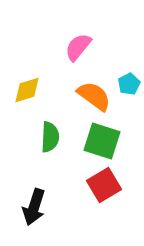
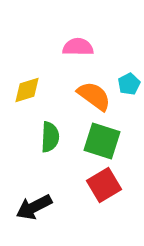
pink semicircle: rotated 52 degrees clockwise
black arrow: rotated 45 degrees clockwise
